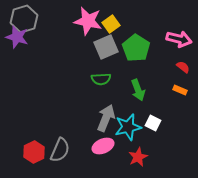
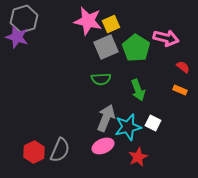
yellow square: rotated 12 degrees clockwise
pink arrow: moved 13 px left, 1 px up
